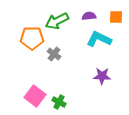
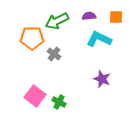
purple star: moved 3 px down; rotated 18 degrees clockwise
